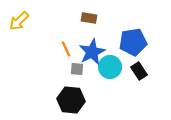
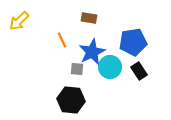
orange line: moved 4 px left, 9 px up
